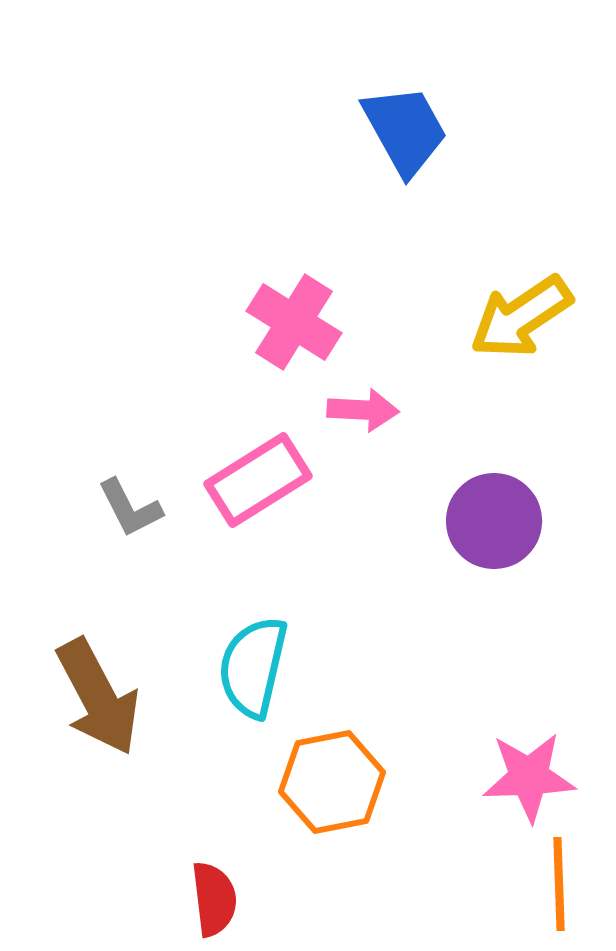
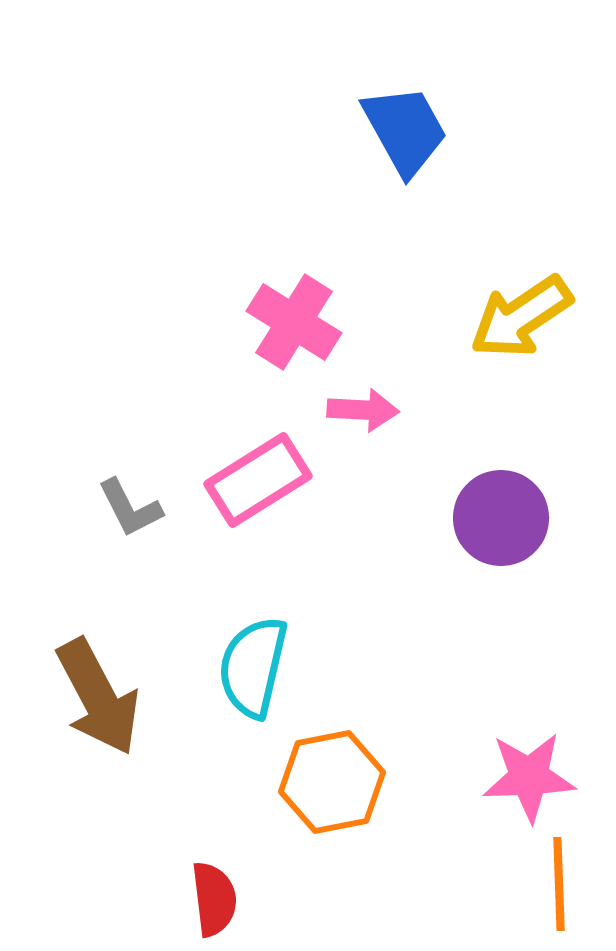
purple circle: moved 7 px right, 3 px up
